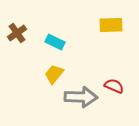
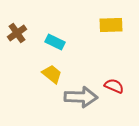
yellow trapezoid: moved 2 px left; rotated 90 degrees clockwise
